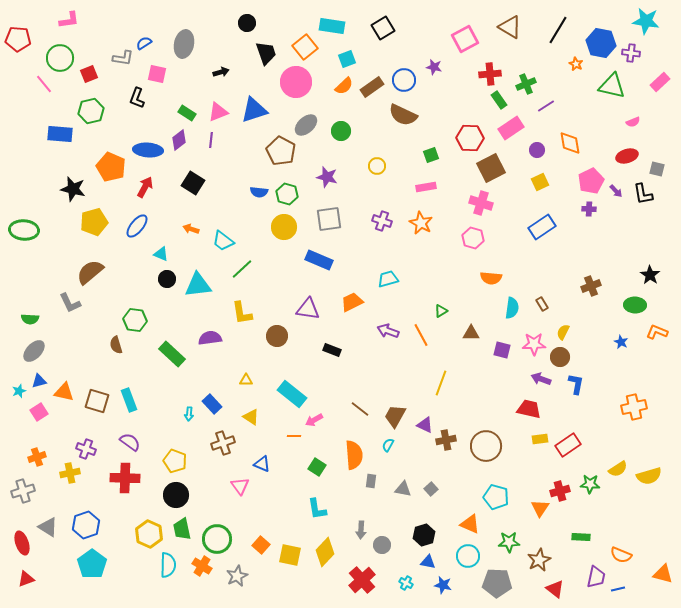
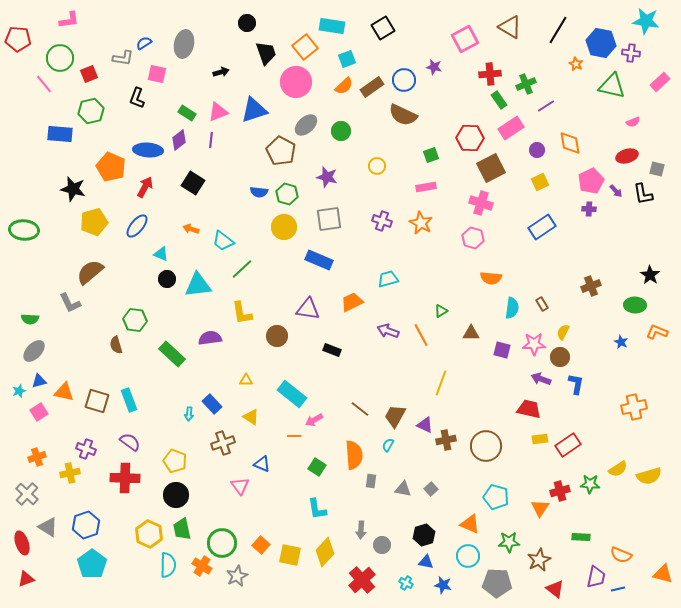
gray cross at (23, 491): moved 4 px right, 3 px down; rotated 30 degrees counterclockwise
green circle at (217, 539): moved 5 px right, 4 px down
blue triangle at (428, 562): moved 2 px left
